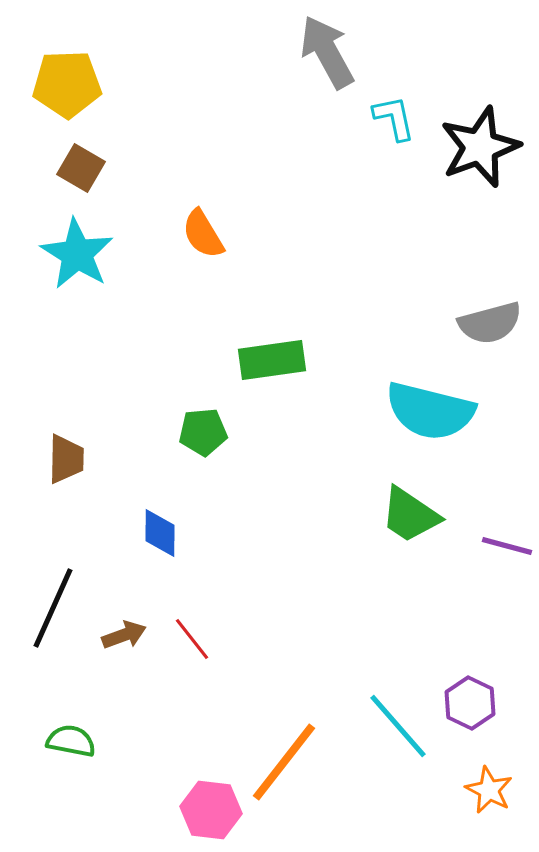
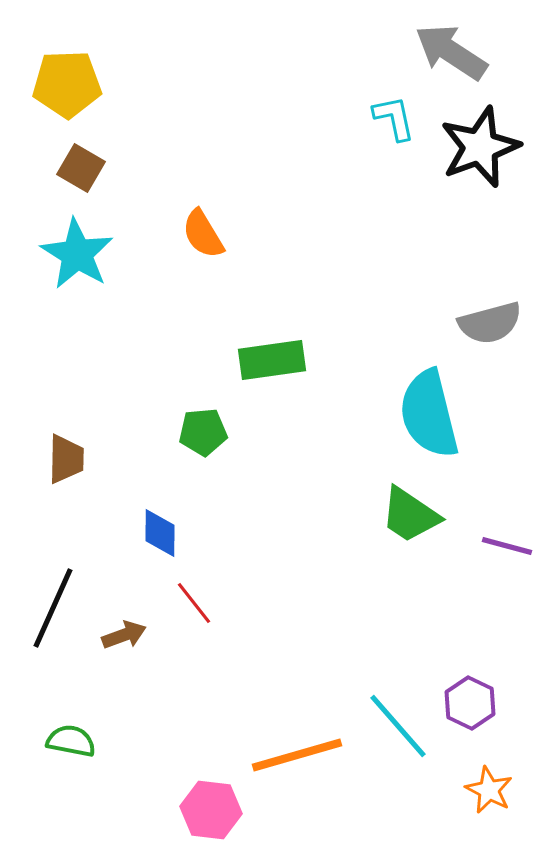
gray arrow: moved 124 px right; rotated 28 degrees counterclockwise
cyan semicircle: moved 1 px left, 3 px down; rotated 62 degrees clockwise
red line: moved 2 px right, 36 px up
orange line: moved 13 px right, 7 px up; rotated 36 degrees clockwise
